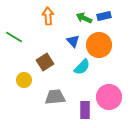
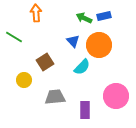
orange arrow: moved 12 px left, 3 px up
pink circle: moved 7 px right, 1 px up
